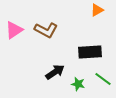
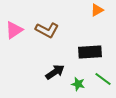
brown L-shape: moved 1 px right
